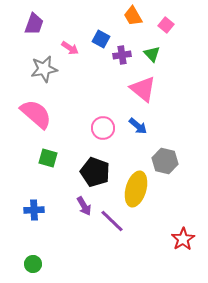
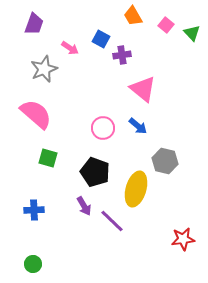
green triangle: moved 40 px right, 21 px up
gray star: rotated 12 degrees counterclockwise
red star: rotated 25 degrees clockwise
